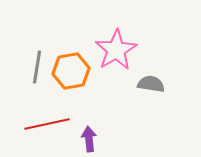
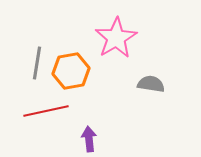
pink star: moved 12 px up
gray line: moved 4 px up
red line: moved 1 px left, 13 px up
